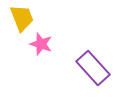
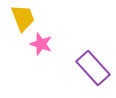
yellow trapezoid: moved 1 px right
